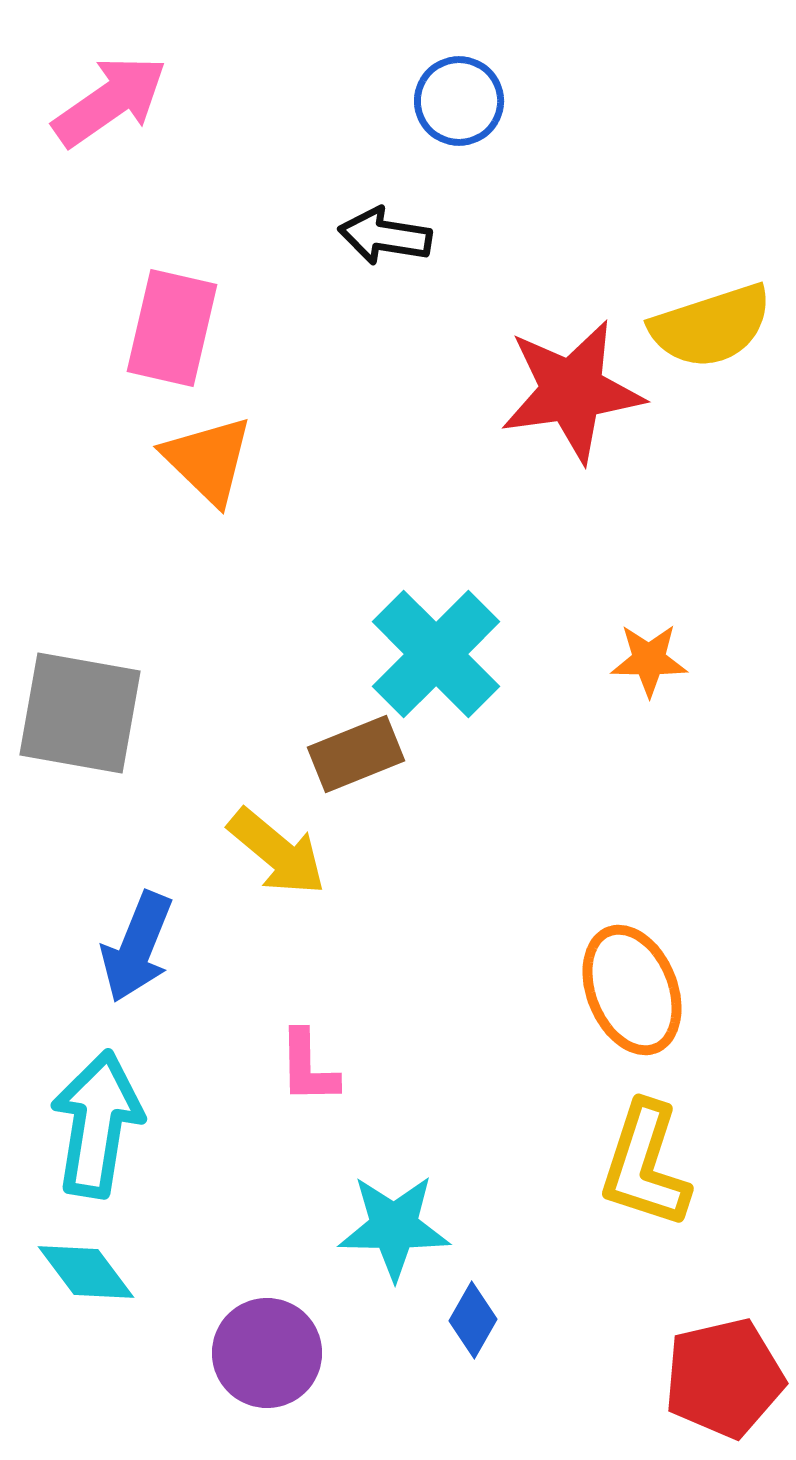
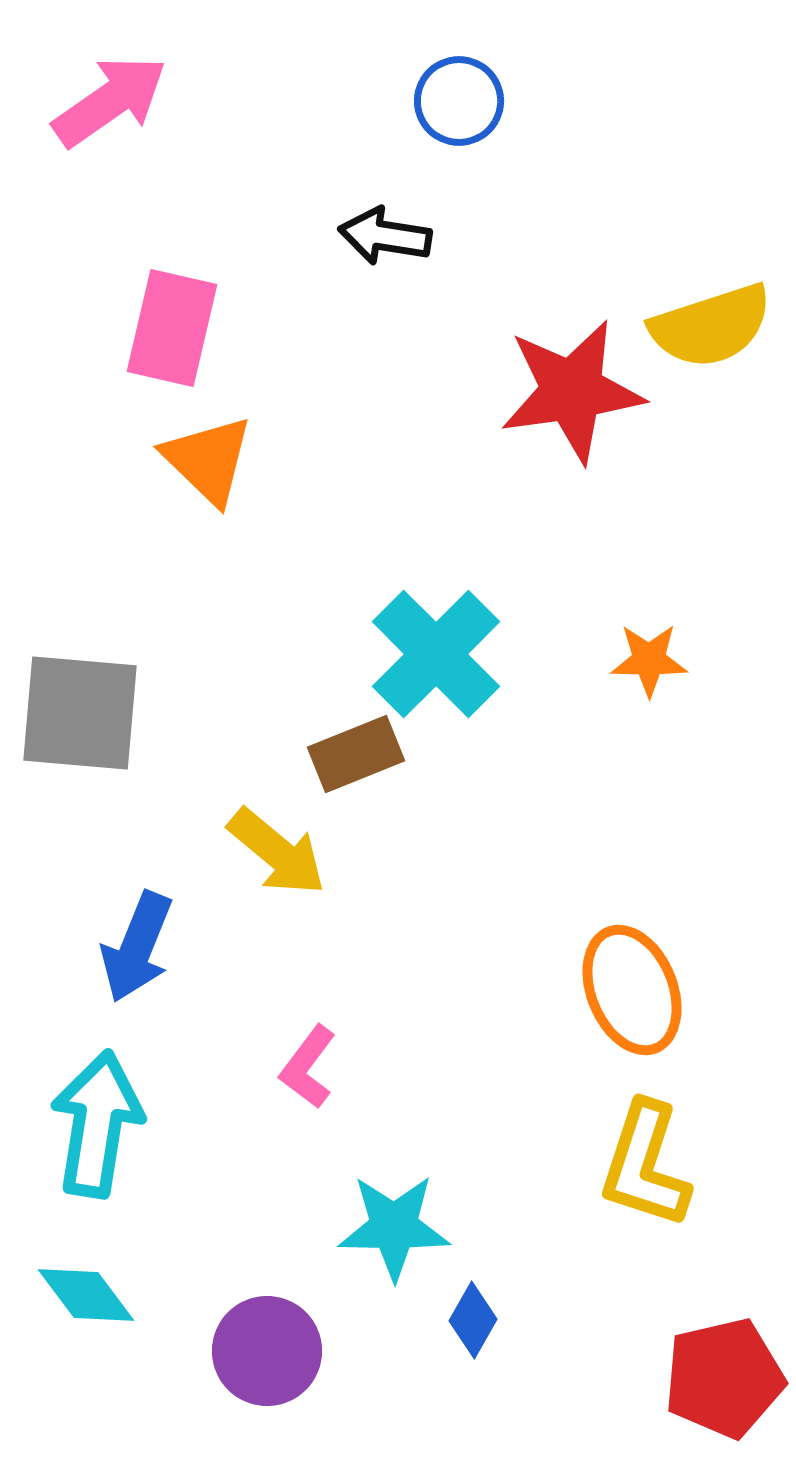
gray square: rotated 5 degrees counterclockwise
pink L-shape: rotated 38 degrees clockwise
cyan diamond: moved 23 px down
purple circle: moved 2 px up
